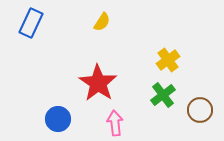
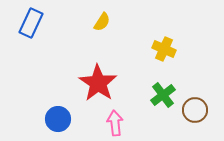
yellow cross: moved 4 px left, 11 px up; rotated 30 degrees counterclockwise
brown circle: moved 5 px left
